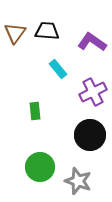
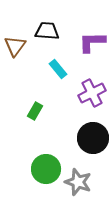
brown triangle: moved 13 px down
purple L-shape: rotated 36 degrees counterclockwise
purple cross: moved 1 px left, 1 px down
green rectangle: rotated 36 degrees clockwise
black circle: moved 3 px right, 3 px down
green circle: moved 6 px right, 2 px down
gray star: moved 1 px down
